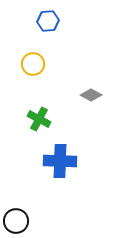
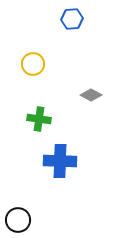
blue hexagon: moved 24 px right, 2 px up
green cross: rotated 20 degrees counterclockwise
black circle: moved 2 px right, 1 px up
